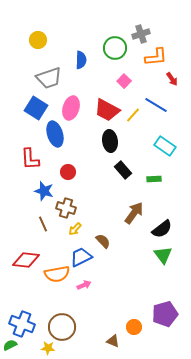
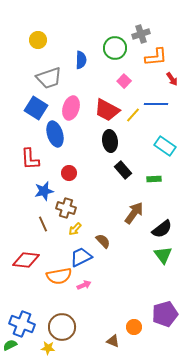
blue line: moved 1 px up; rotated 30 degrees counterclockwise
red circle: moved 1 px right, 1 px down
blue star: rotated 30 degrees counterclockwise
orange semicircle: moved 2 px right, 2 px down
